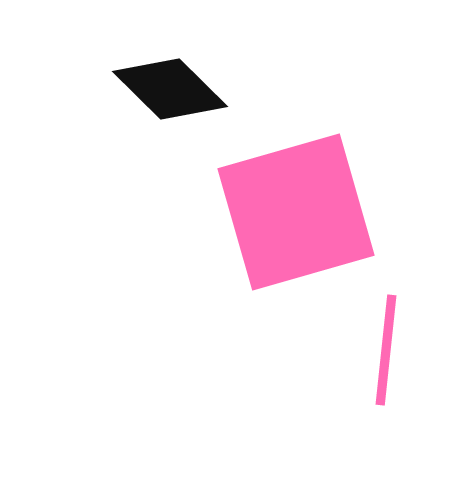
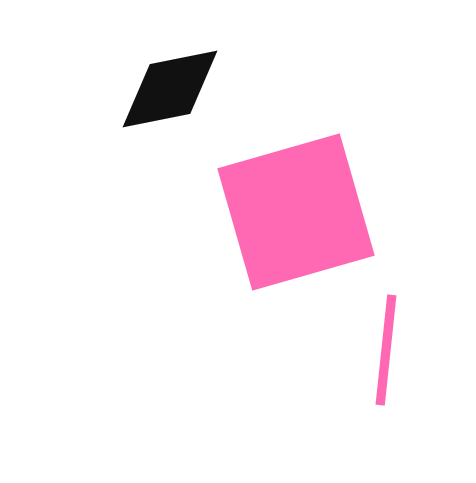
black diamond: rotated 56 degrees counterclockwise
